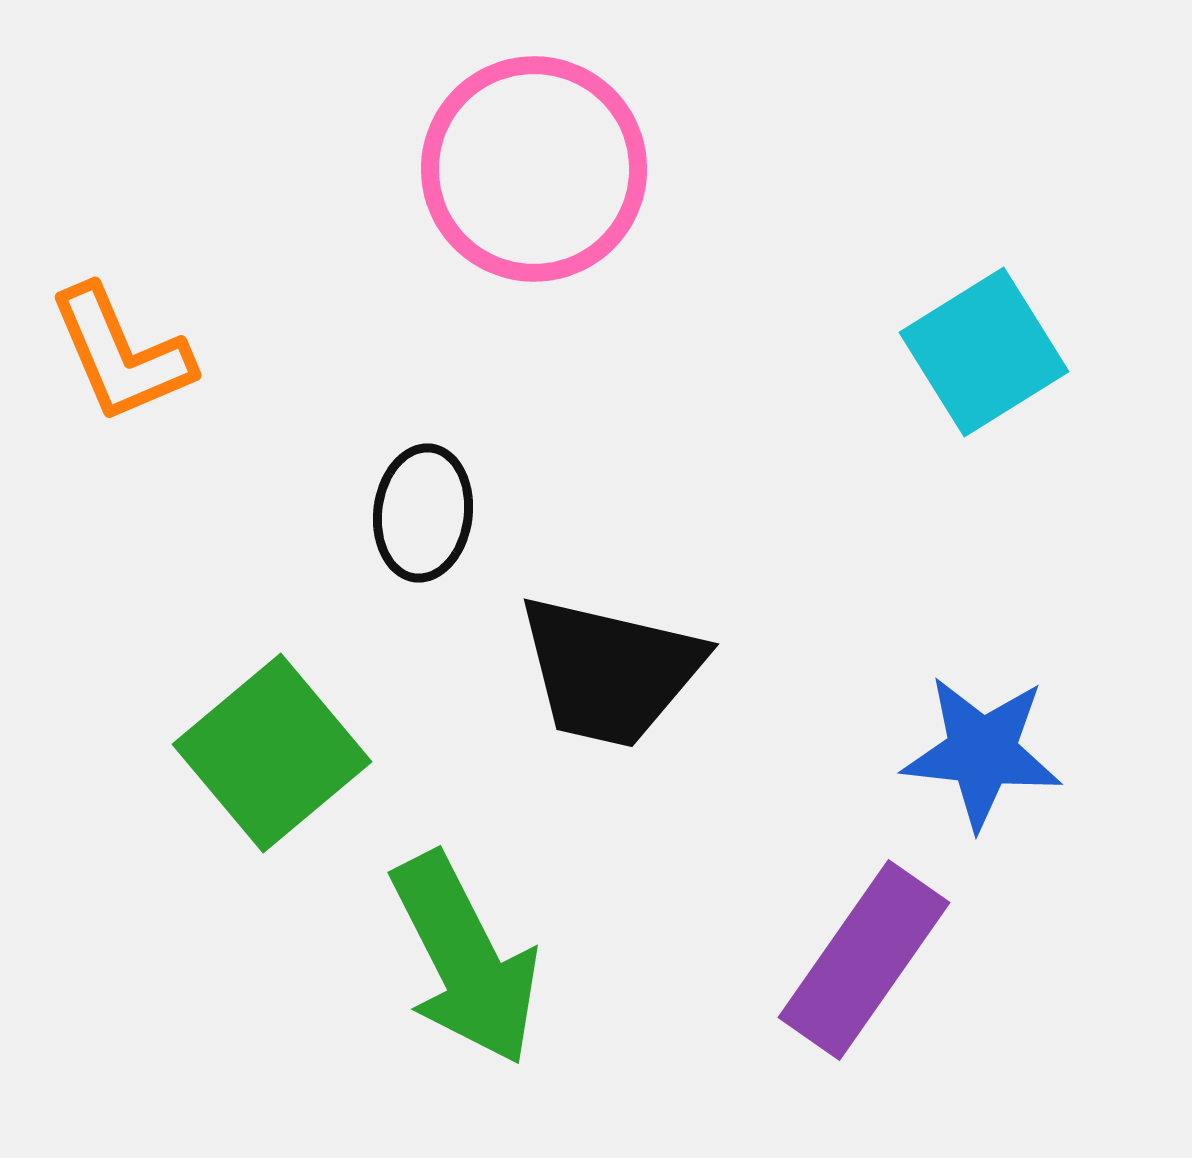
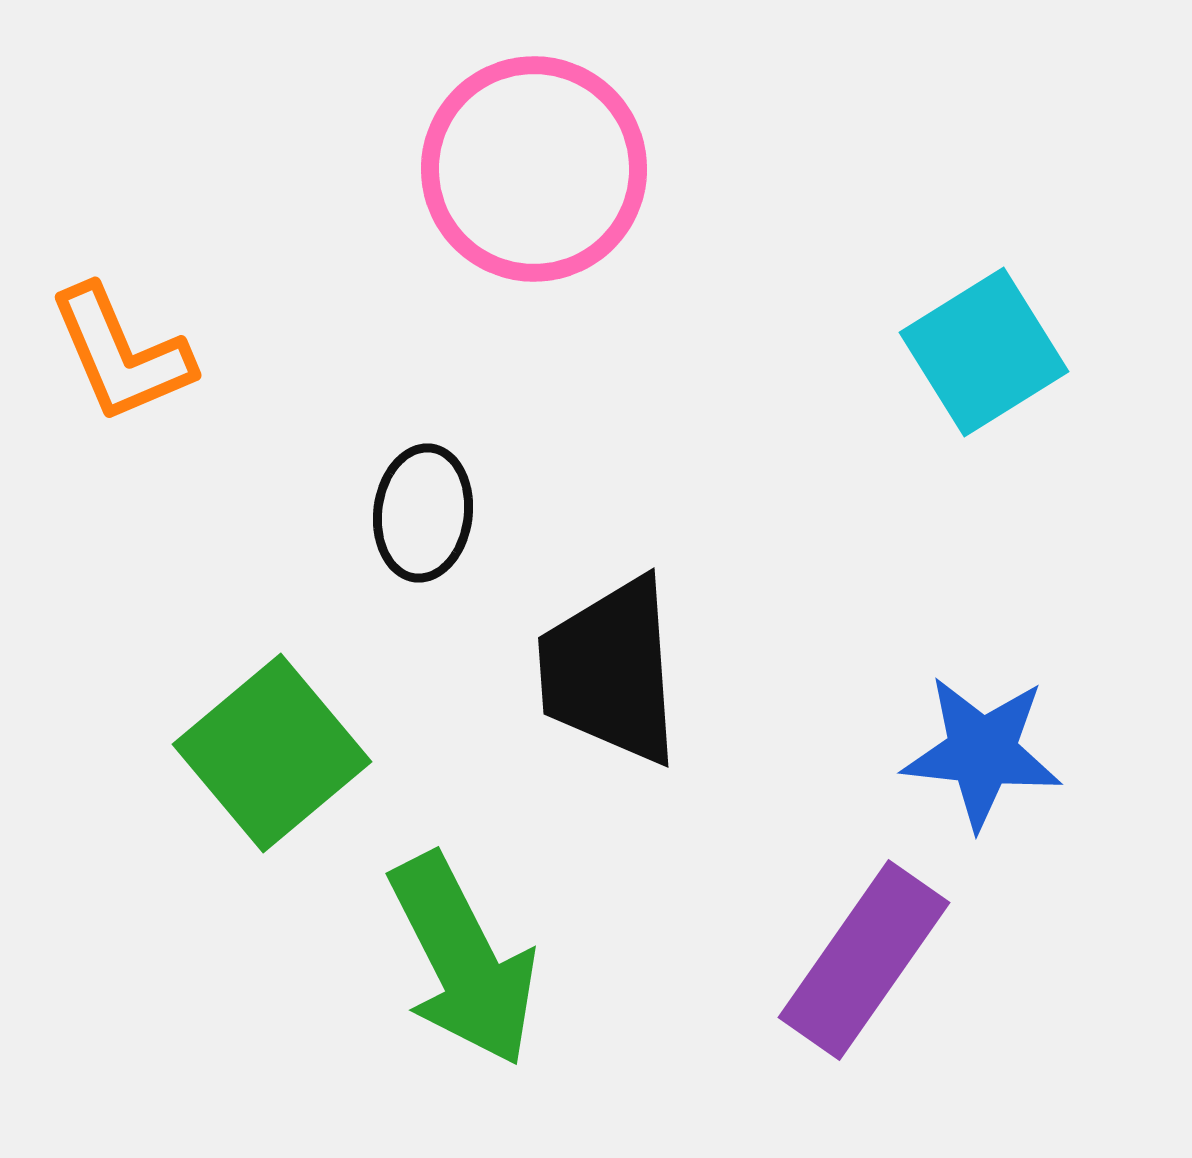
black trapezoid: rotated 73 degrees clockwise
green arrow: moved 2 px left, 1 px down
